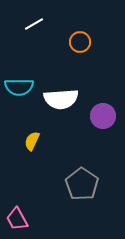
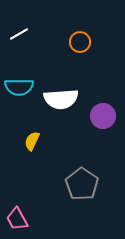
white line: moved 15 px left, 10 px down
